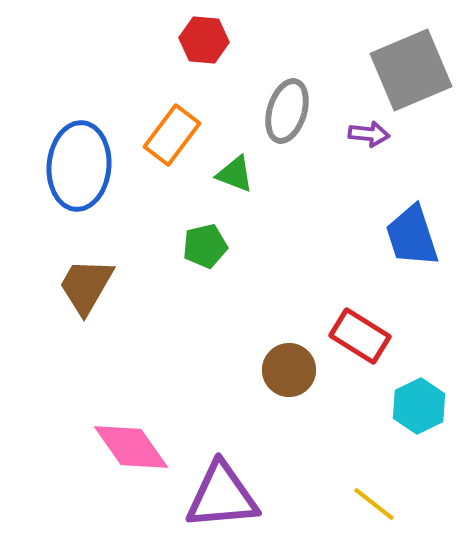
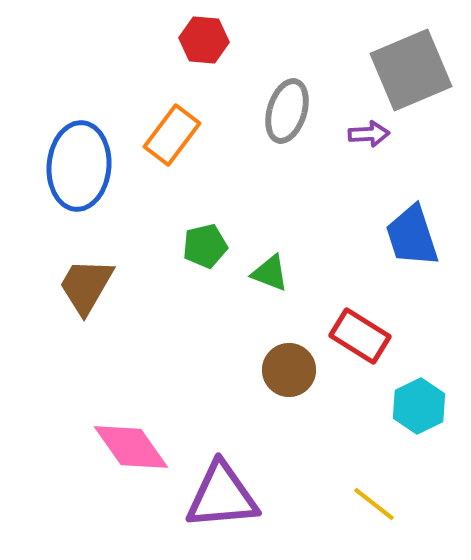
purple arrow: rotated 9 degrees counterclockwise
green triangle: moved 35 px right, 99 px down
